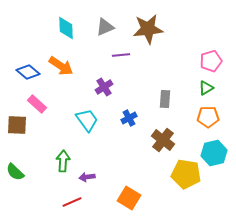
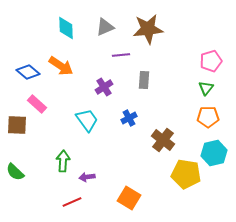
green triangle: rotated 21 degrees counterclockwise
gray rectangle: moved 21 px left, 19 px up
